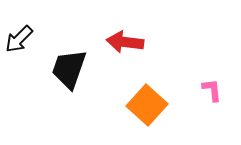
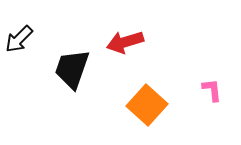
red arrow: rotated 24 degrees counterclockwise
black trapezoid: moved 3 px right
